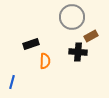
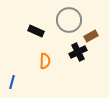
gray circle: moved 3 px left, 3 px down
black rectangle: moved 5 px right, 13 px up; rotated 42 degrees clockwise
black cross: rotated 30 degrees counterclockwise
